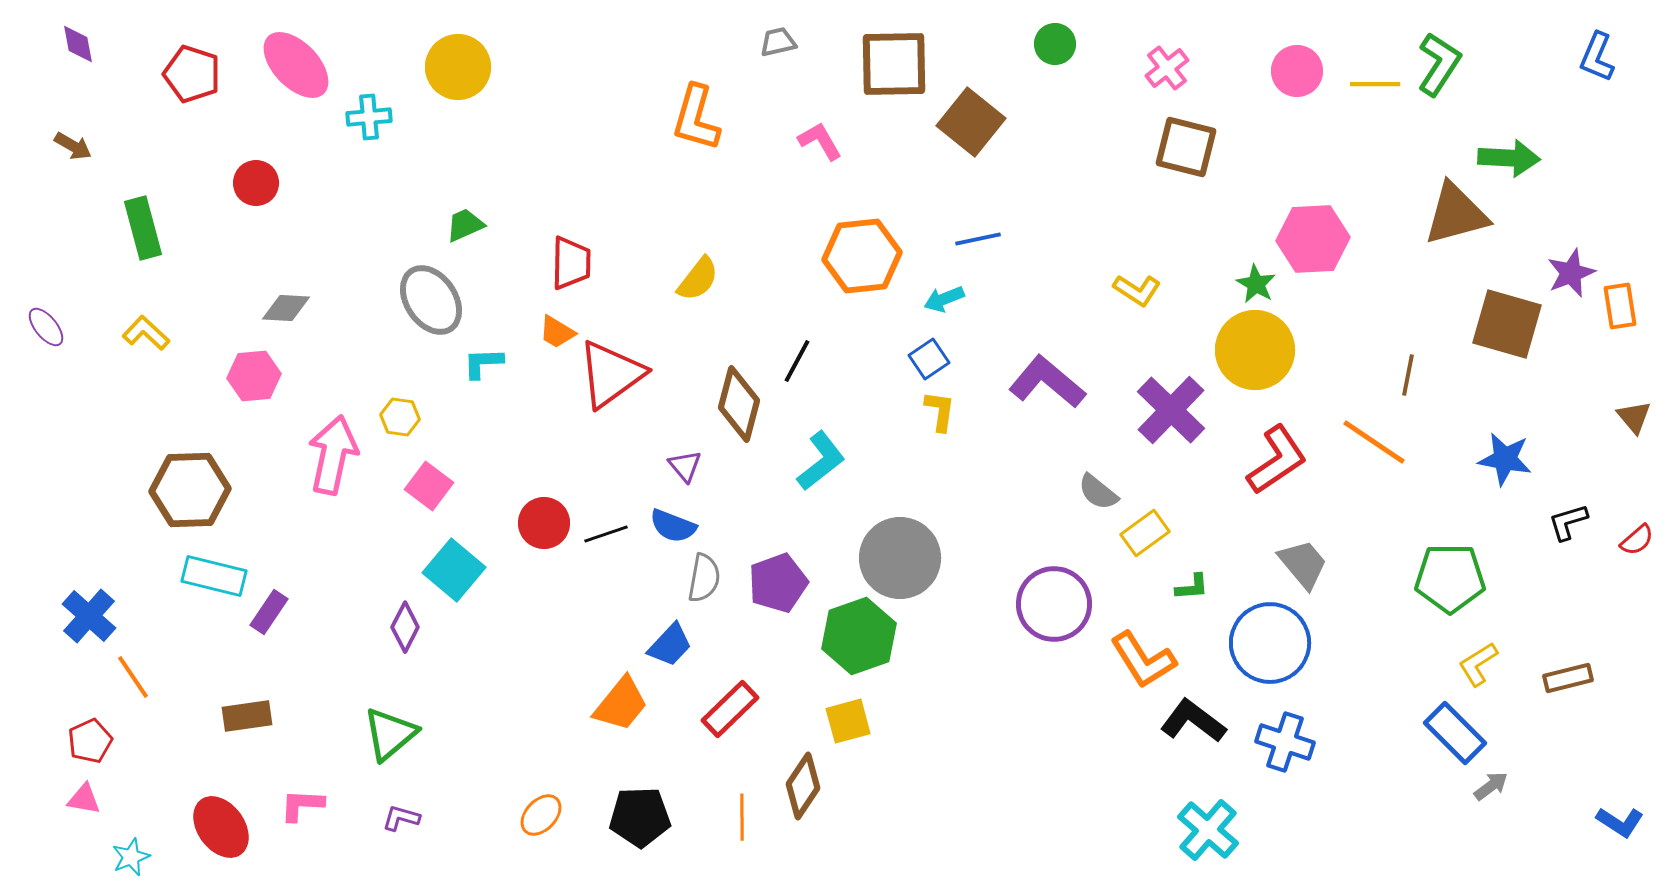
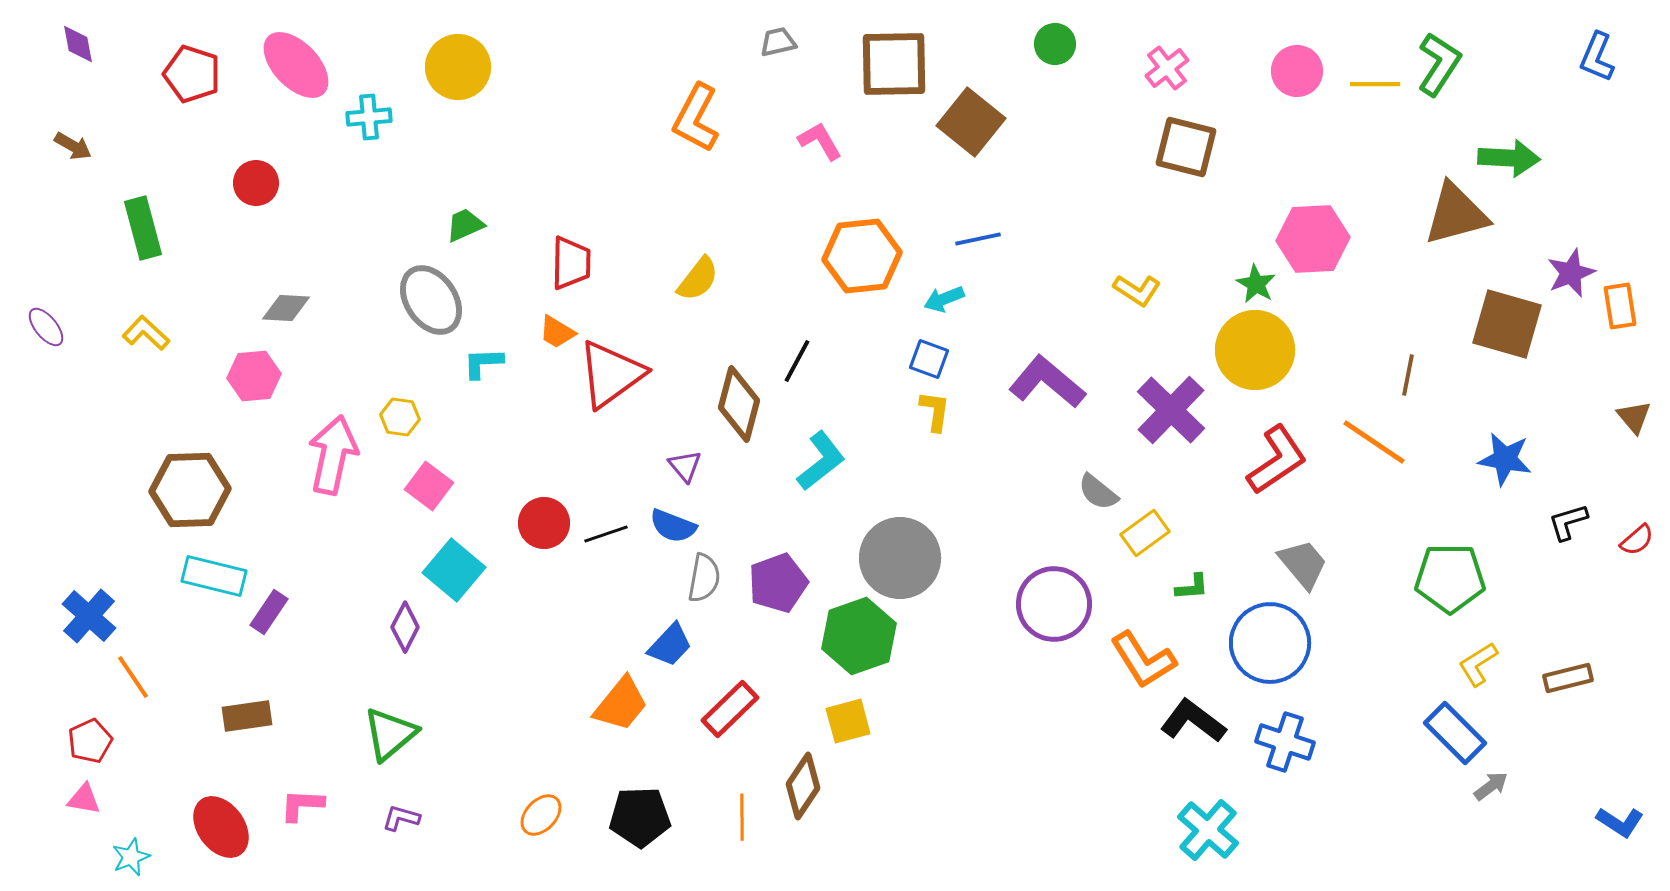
orange L-shape at (696, 118): rotated 12 degrees clockwise
blue square at (929, 359): rotated 36 degrees counterclockwise
yellow L-shape at (940, 411): moved 5 px left
